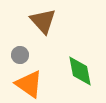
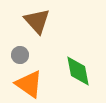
brown triangle: moved 6 px left
green diamond: moved 2 px left
